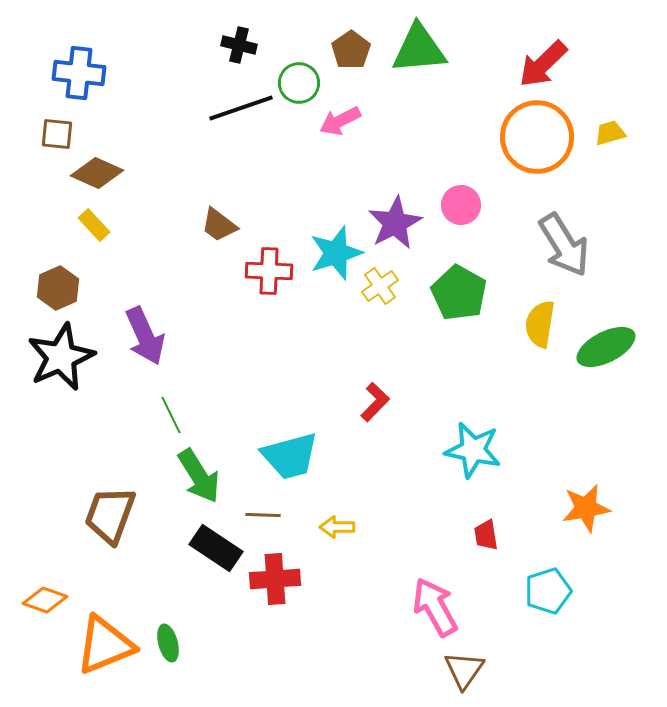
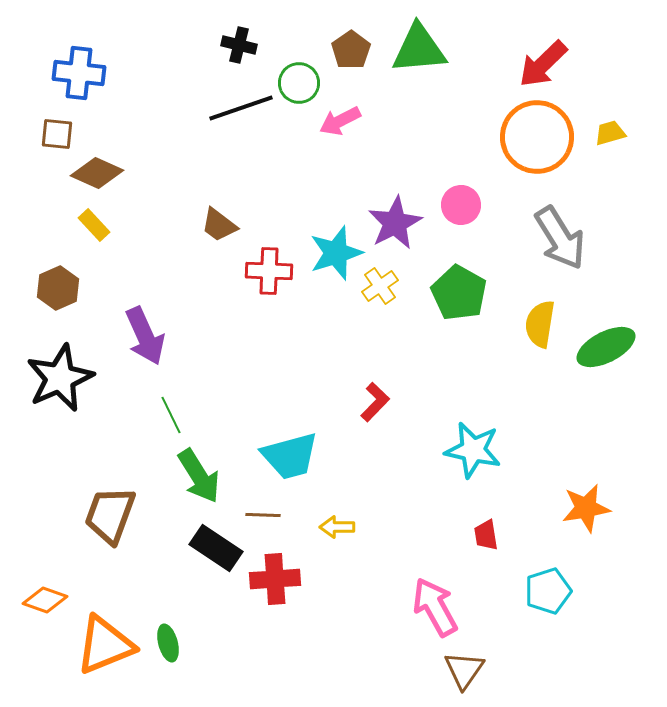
gray arrow at (564, 245): moved 4 px left, 7 px up
black star at (61, 357): moved 1 px left, 21 px down
